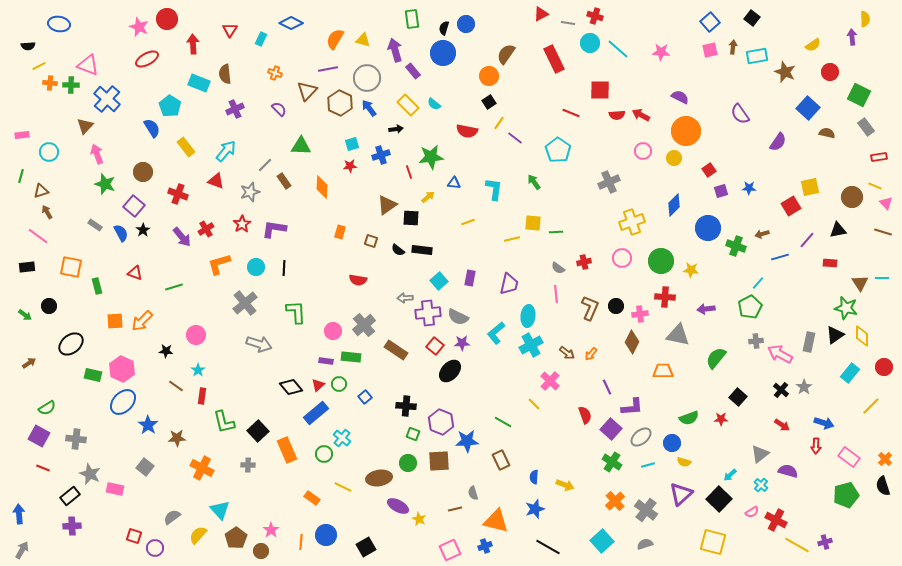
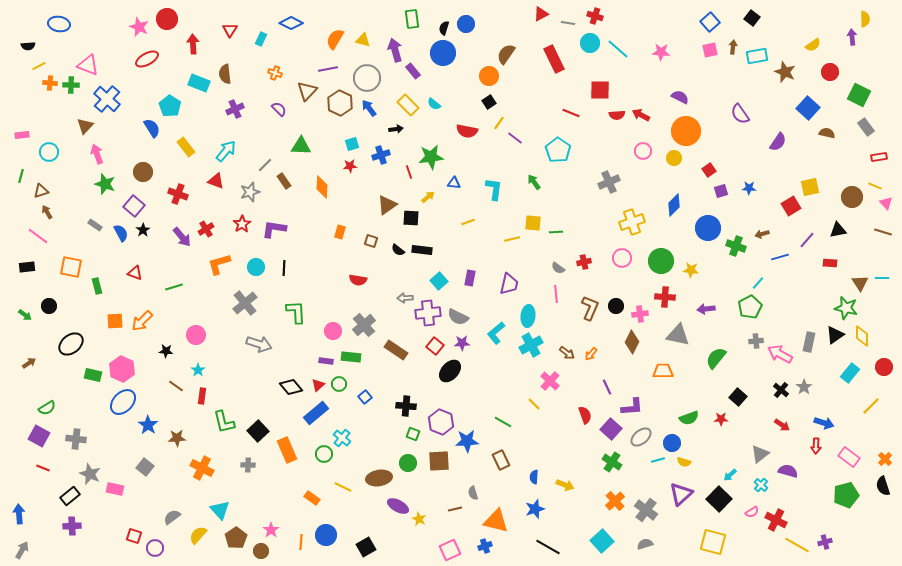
cyan line at (648, 465): moved 10 px right, 5 px up
